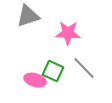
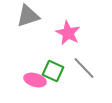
pink star: rotated 25 degrees clockwise
